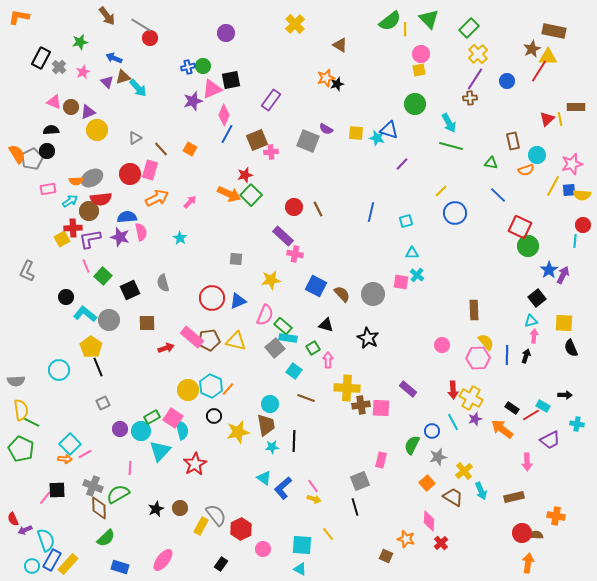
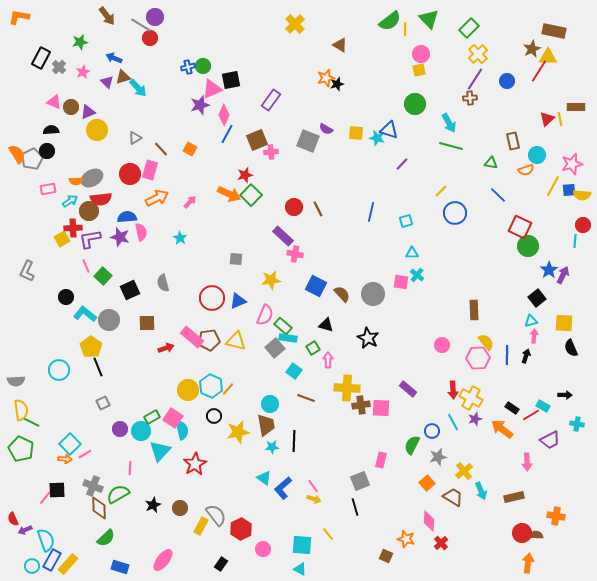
purple circle at (226, 33): moved 71 px left, 16 px up
purple star at (193, 101): moved 7 px right, 4 px down
black star at (156, 509): moved 3 px left, 4 px up
